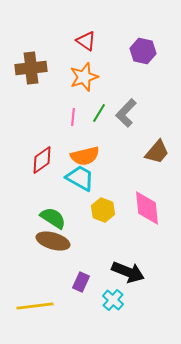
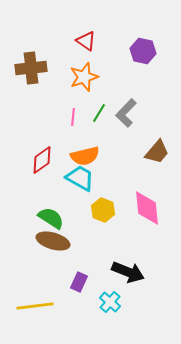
green semicircle: moved 2 px left
purple rectangle: moved 2 px left
cyan cross: moved 3 px left, 2 px down
